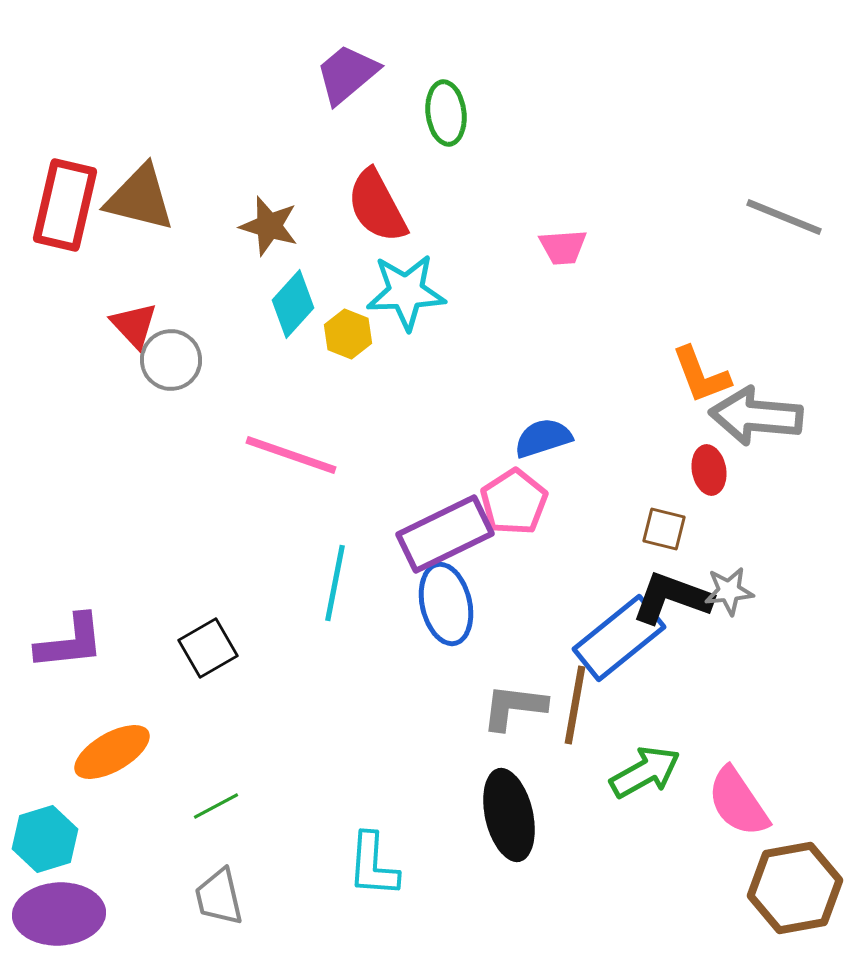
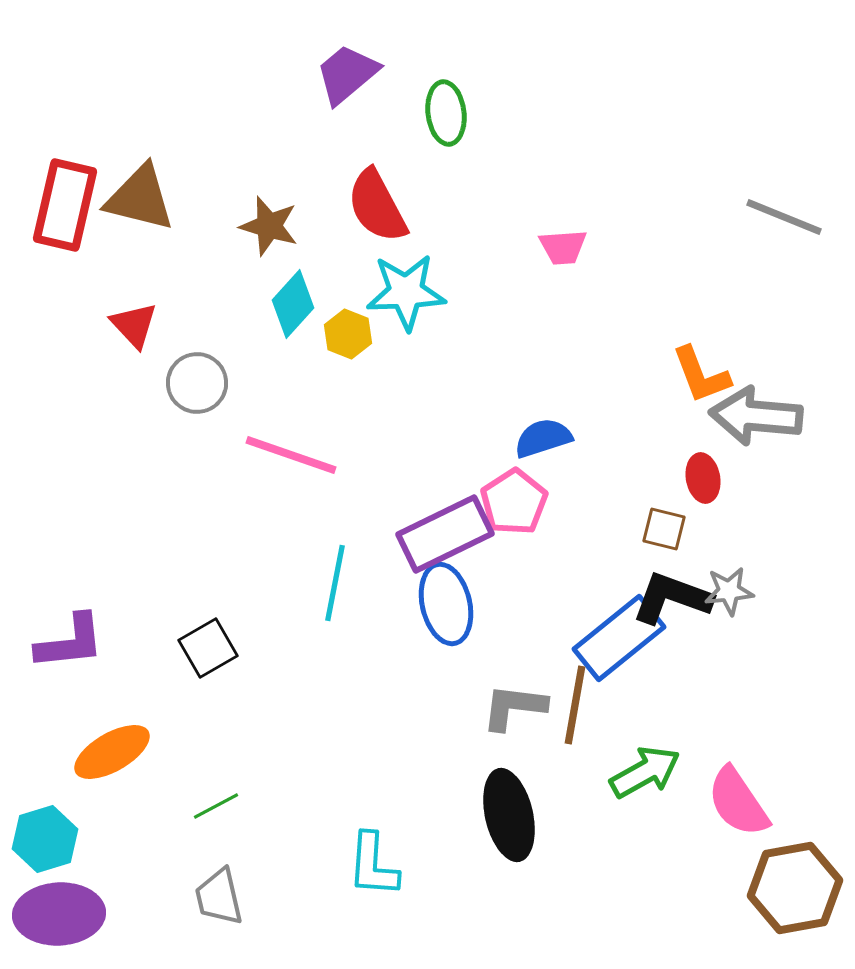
gray circle: moved 26 px right, 23 px down
red ellipse: moved 6 px left, 8 px down
